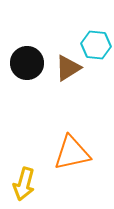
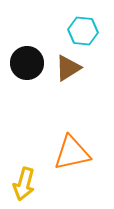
cyan hexagon: moved 13 px left, 14 px up
